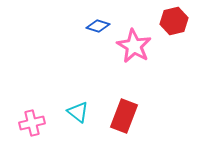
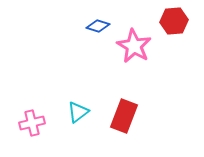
red hexagon: rotated 8 degrees clockwise
cyan triangle: rotated 45 degrees clockwise
